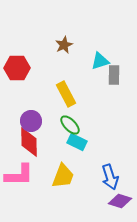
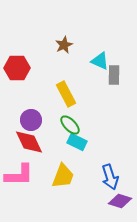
cyan triangle: rotated 42 degrees clockwise
purple circle: moved 1 px up
red diamond: rotated 24 degrees counterclockwise
